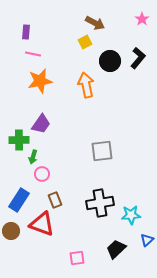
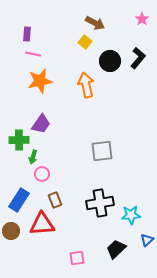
purple rectangle: moved 1 px right, 2 px down
yellow square: rotated 24 degrees counterclockwise
red triangle: rotated 24 degrees counterclockwise
